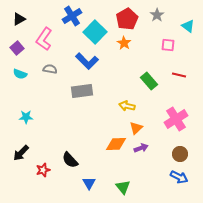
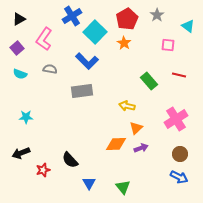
black arrow: rotated 24 degrees clockwise
